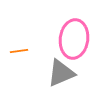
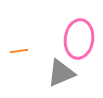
pink ellipse: moved 5 px right
